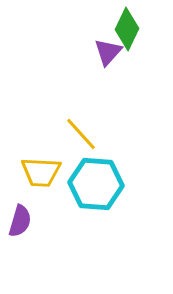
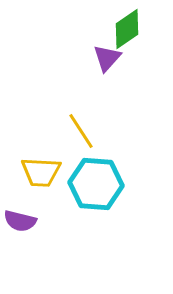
green diamond: rotated 30 degrees clockwise
purple triangle: moved 1 px left, 6 px down
yellow line: moved 3 px up; rotated 9 degrees clockwise
purple semicircle: rotated 88 degrees clockwise
